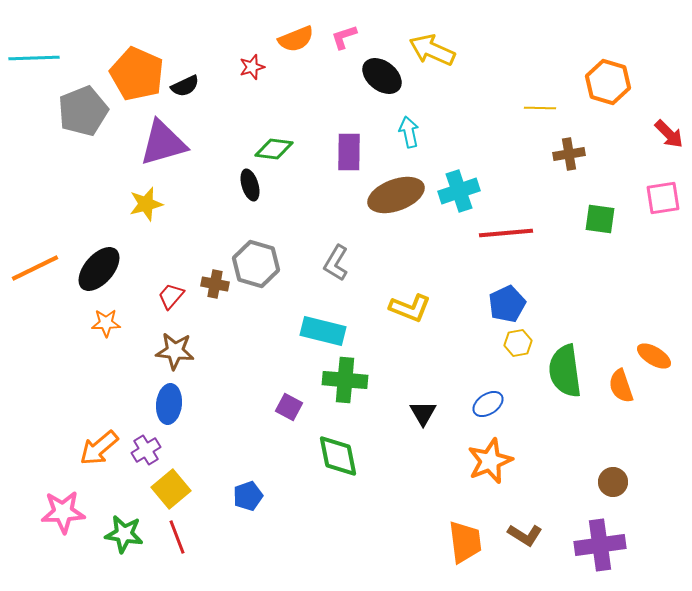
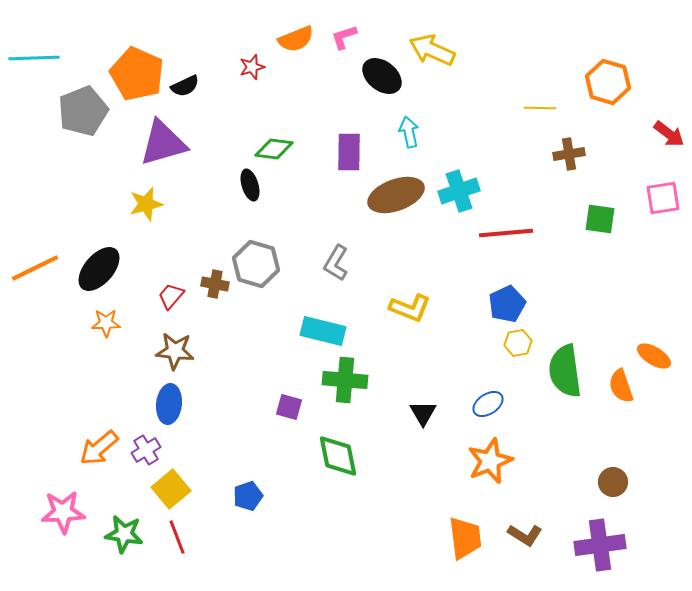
red arrow at (669, 134): rotated 8 degrees counterclockwise
purple square at (289, 407): rotated 12 degrees counterclockwise
orange trapezoid at (465, 542): moved 4 px up
